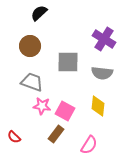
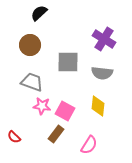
brown circle: moved 1 px up
